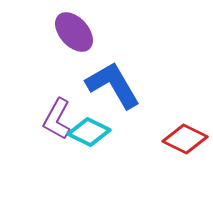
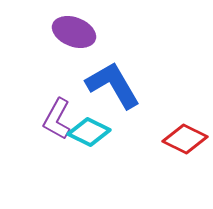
purple ellipse: rotated 27 degrees counterclockwise
